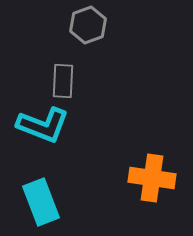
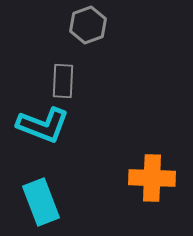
orange cross: rotated 6 degrees counterclockwise
